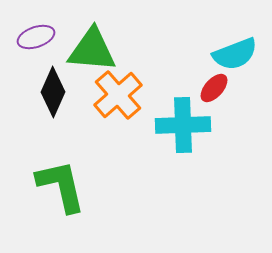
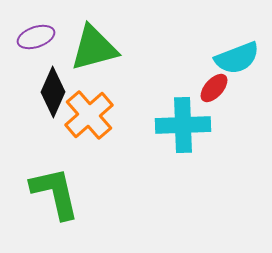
green triangle: moved 2 px right, 2 px up; rotated 20 degrees counterclockwise
cyan semicircle: moved 2 px right, 4 px down
orange cross: moved 29 px left, 20 px down
green L-shape: moved 6 px left, 7 px down
